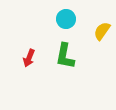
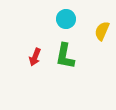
yellow semicircle: rotated 12 degrees counterclockwise
red arrow: moved 6 px right, 1 px up
